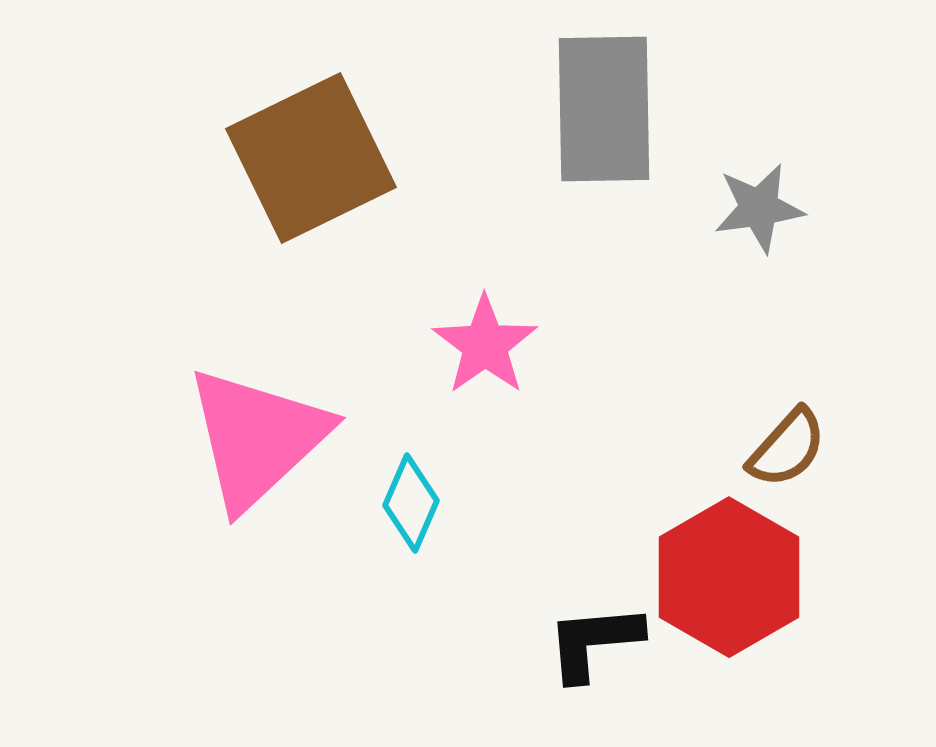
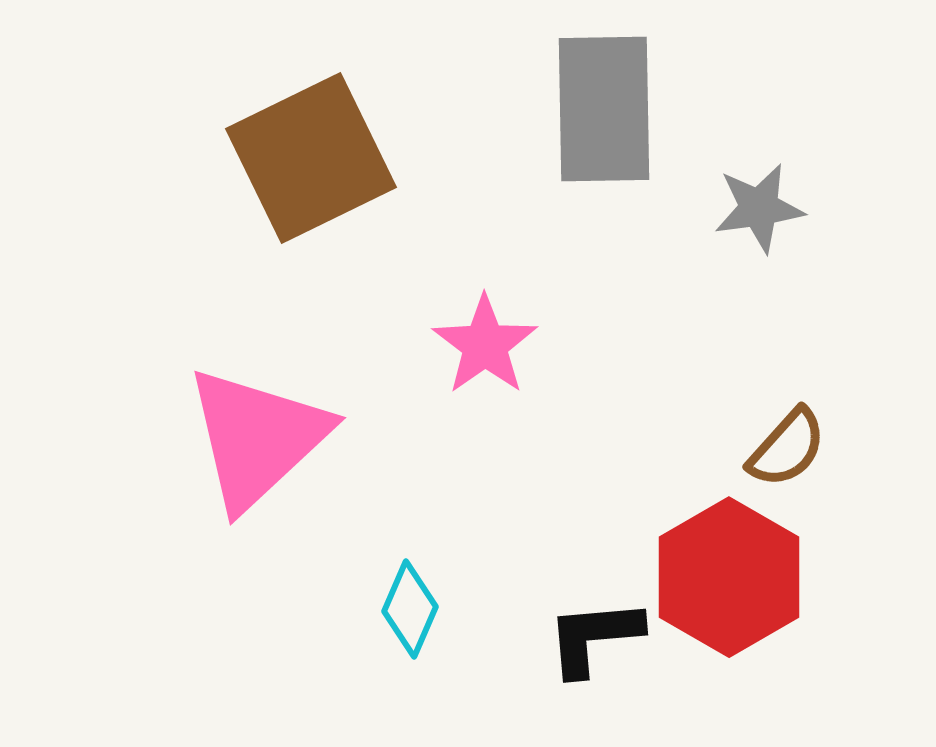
cyan diamond: moved 1 px left, 106 px down
black L-shape: moved 5 px up
